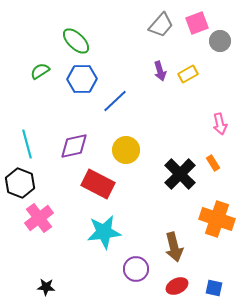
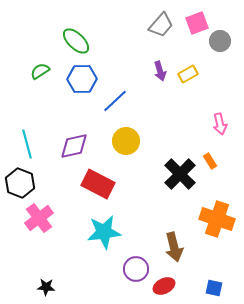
yellow circle: moved 9 px up
orange rectangle: moved 3 px left, 2 px up
red ellipse: moved 13 px left
